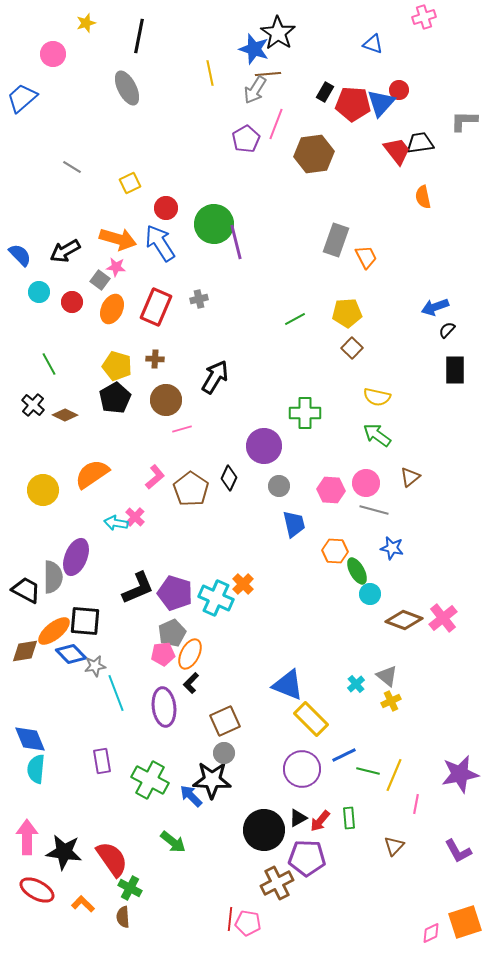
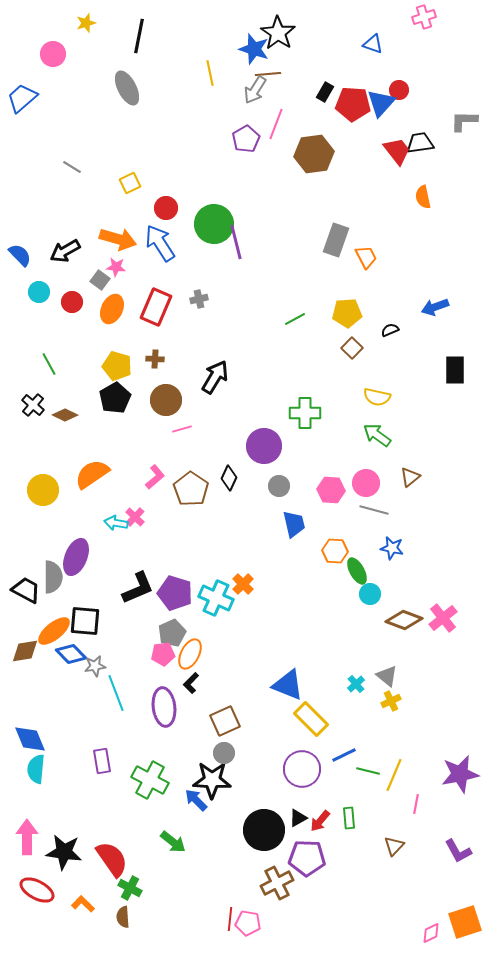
black semicircle at (447, 330): moved 57 px left; rotated 24 degrees clockwise
blue arrow at (191, 796): moved 5 px right, 4 px down
